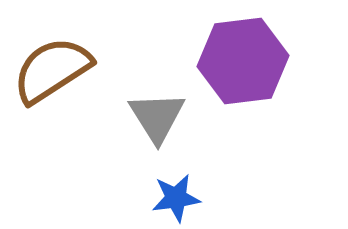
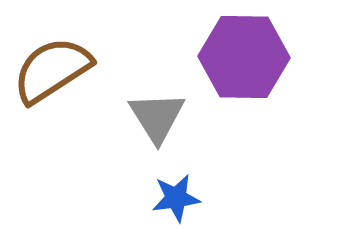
purple hexagon: moved 1 px right, 4 px up; rotated 8 degrees clockwise
